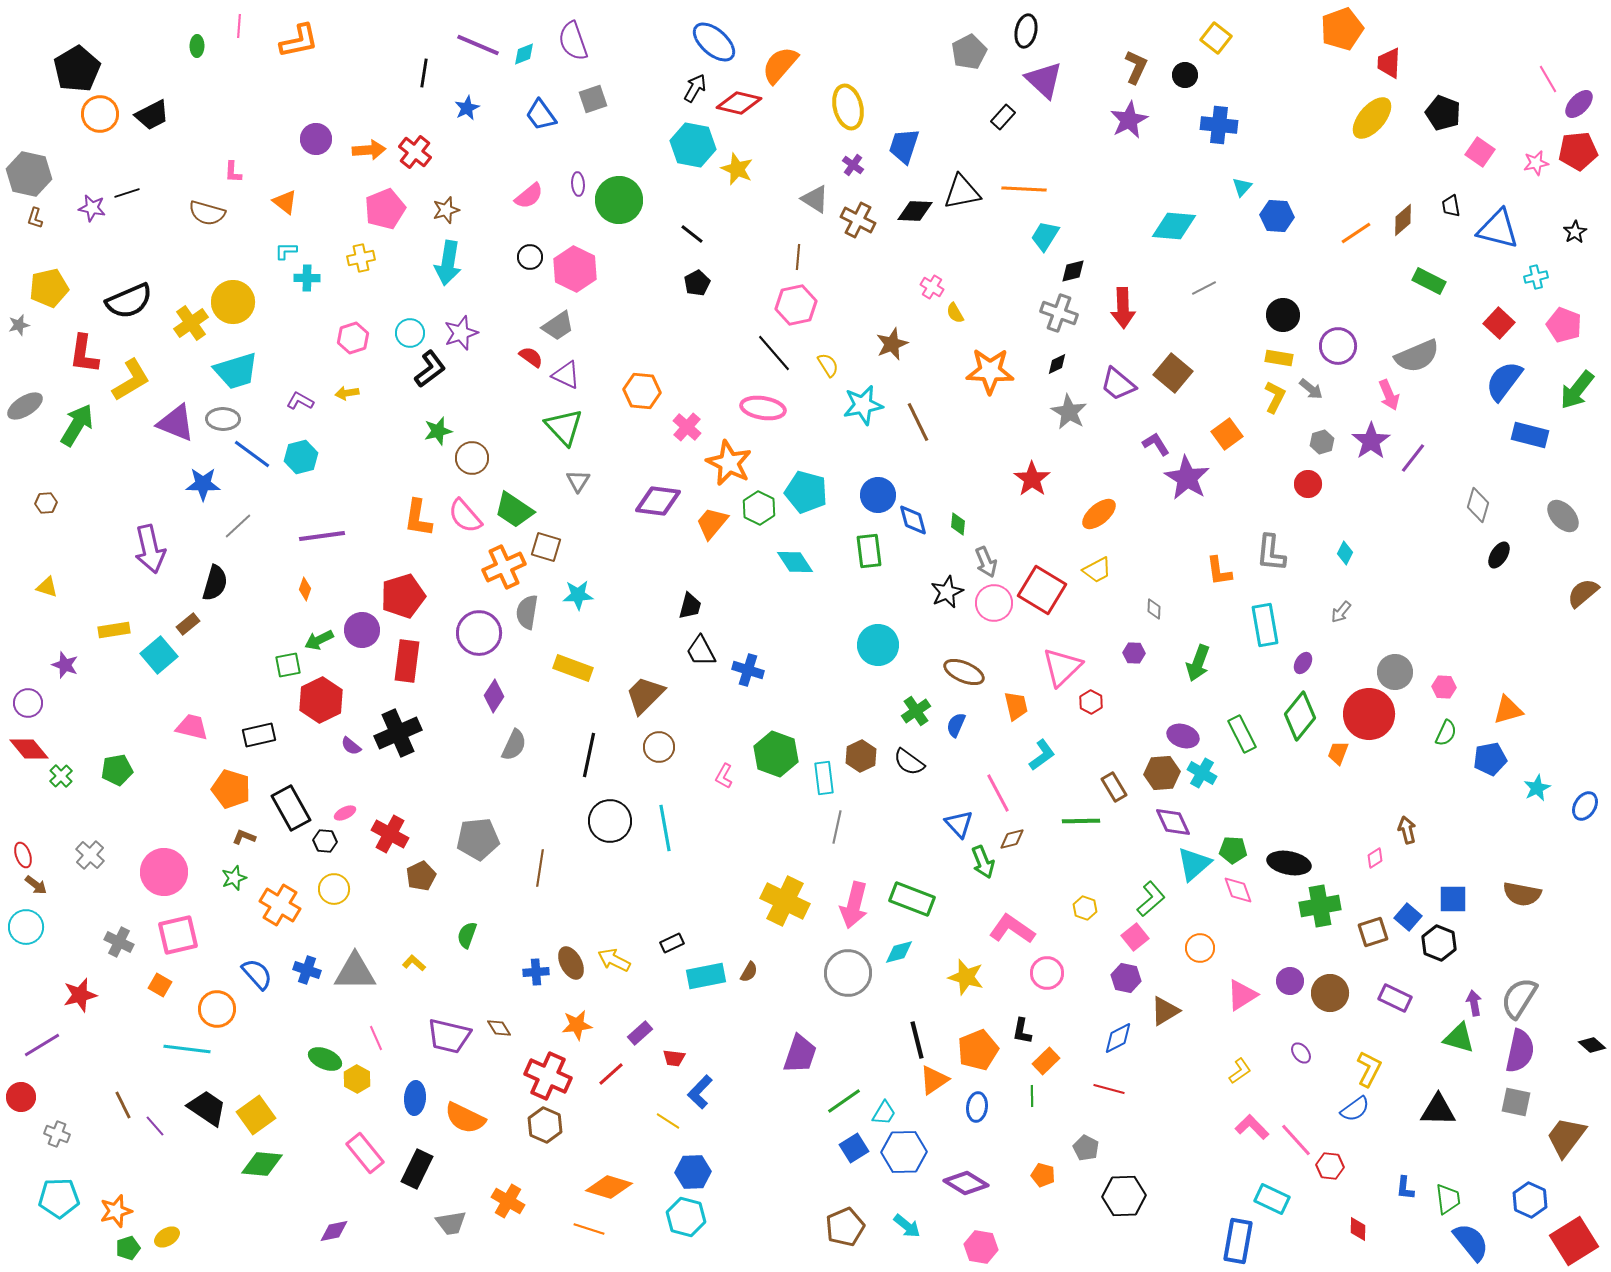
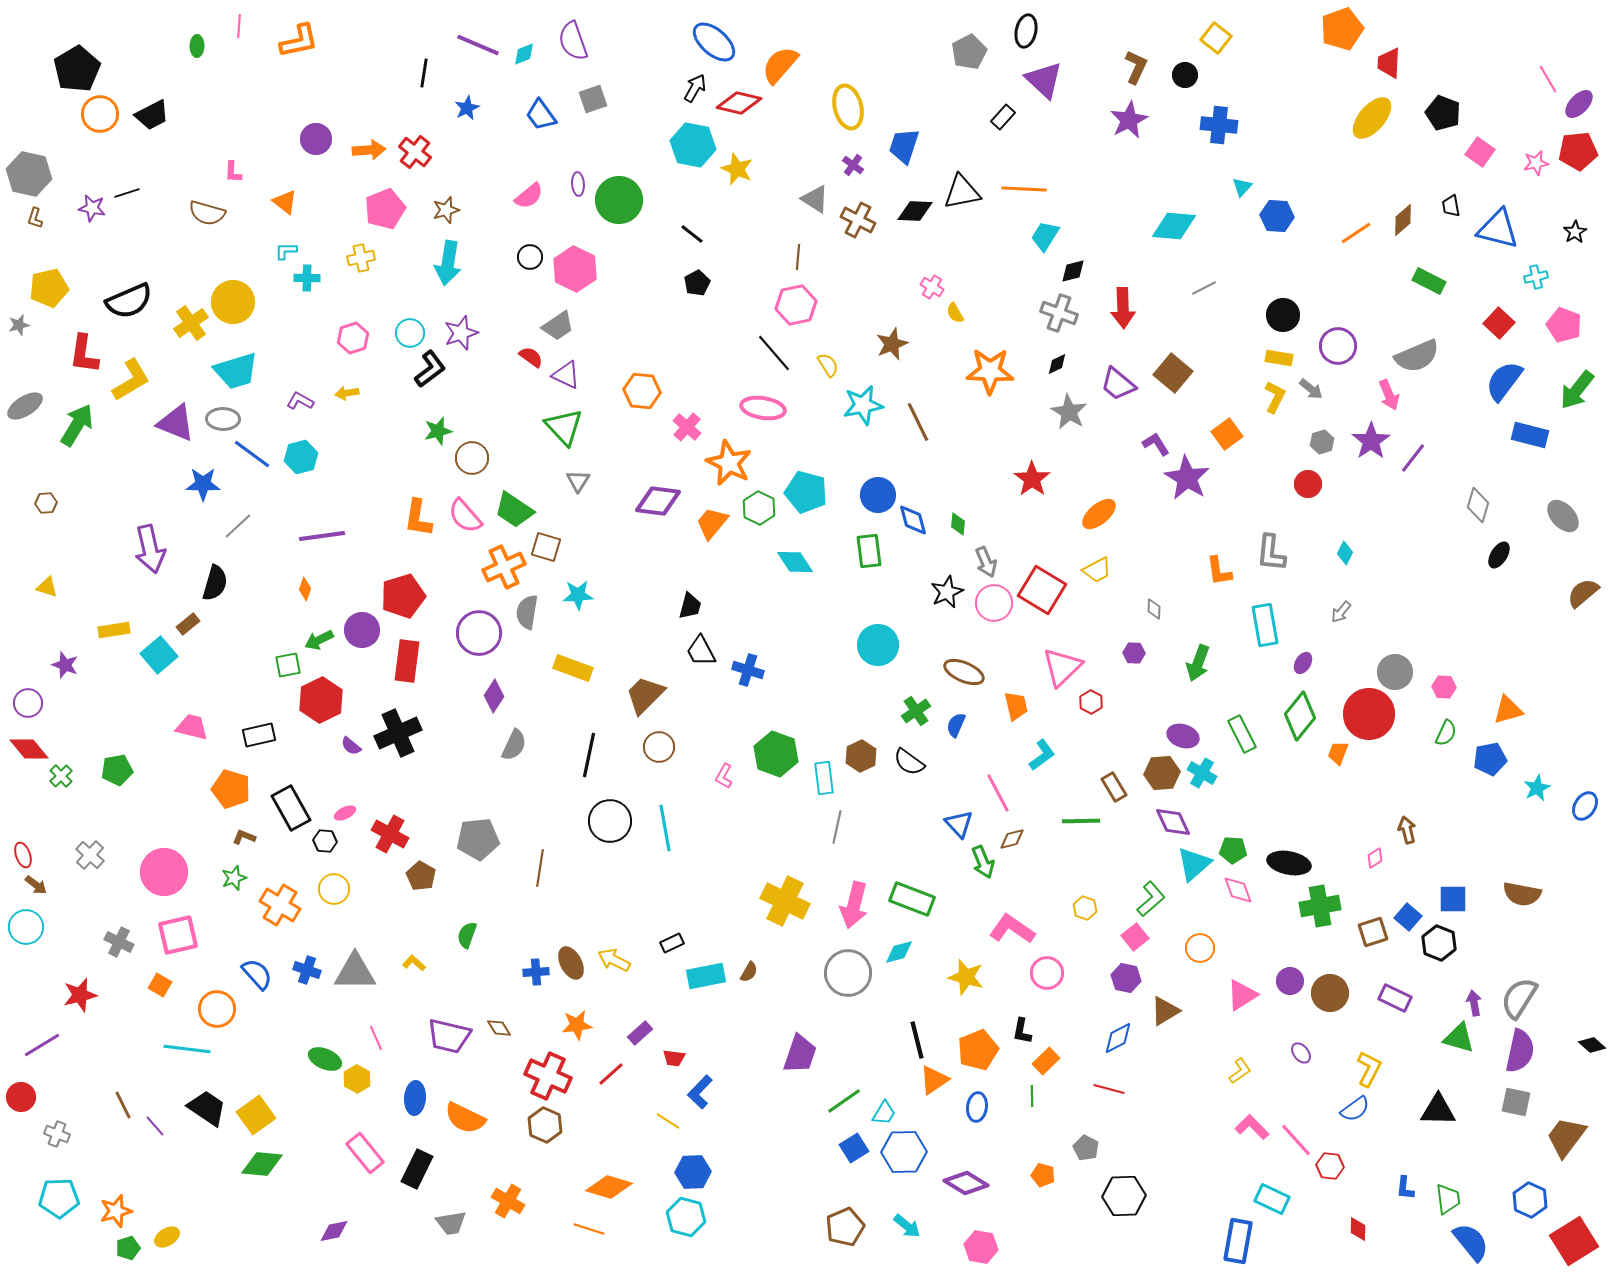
brown pentagon at (421, 876): rotated 16 degrees counterclockwise
